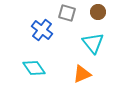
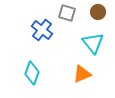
cyan diamond: moved 2 px left, 5 px down; rotated 55 degrees clockwise
